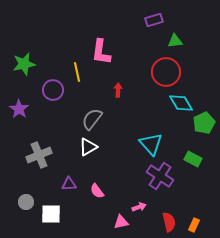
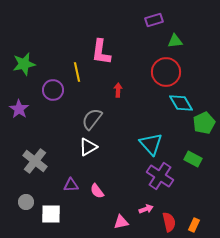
gray cross: moved 4 px left, 6 px down; rotated 30 degrees counterclockwise
purple triangle: moved 2 px right, 1 px down
pink arrow: moved 7 px right, 2 px down
